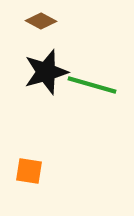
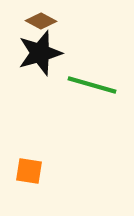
black star: moved 6 px left, 19 px up
